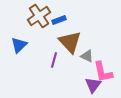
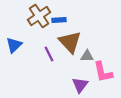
blue rectangle: rotated 16 degrees clockwise
blue triangle: moved 5 px left
gray triangle: rotated 24 degrees counterclockwise
purple line: moved 5 px left, 6 px up; rotated 42 degrees counterclockwise
purple triangle: moved 13 px left
